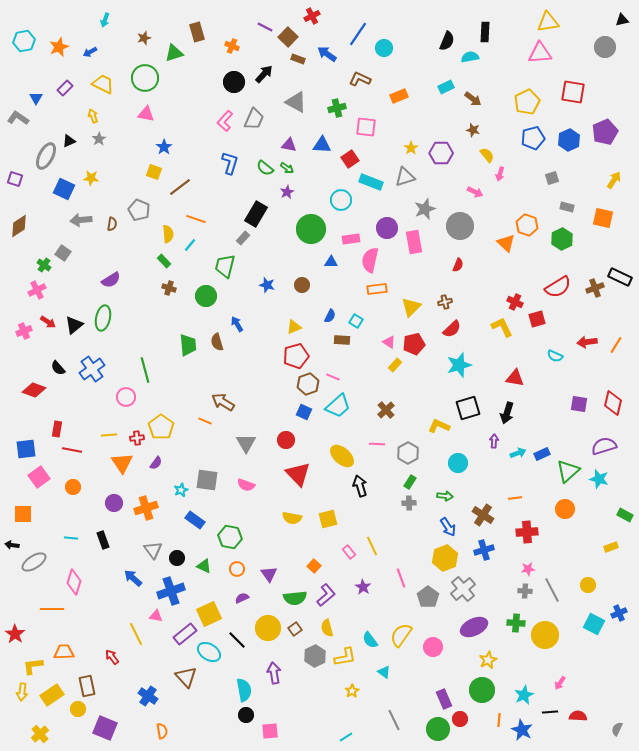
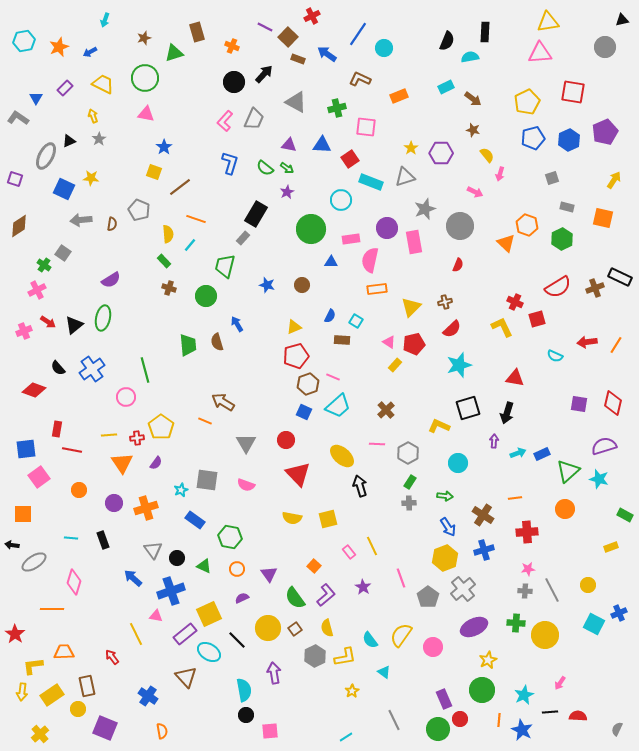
orange circle at (73, 487): moved 6 px right, 3 px down
green semicircle at (295, 598): rotated 60 degrees clockwise
